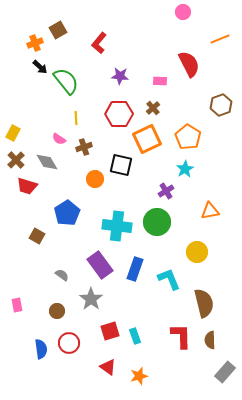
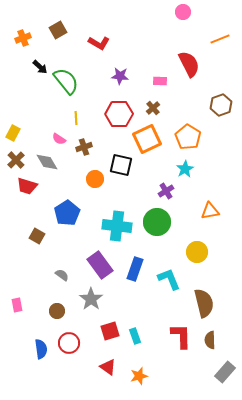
orange cross at (35, 43): moved 12 px left, 5 px up
red L-shape at (99, 43): rotated 100 degrees counterclockwise
